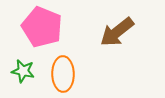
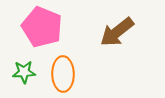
green star: moved 1 px right, 1 px down; rotated 15 degrees counterclockwise
